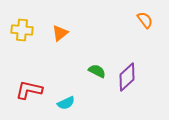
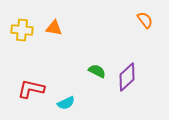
orange triangle: moved 6 px left, 5 px up; rotated 48 degrees clockwise
red L-shape: moved 2 px right, 1 px up
